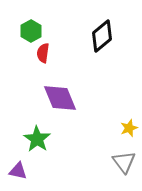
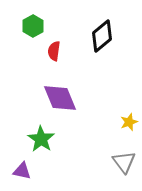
green hexagon: moved 2 px right, 5 px up
red semicircle: moved 11 px right, 2 px up
yellow star: moved 6 px up
green star: moved 4 px right
purple triangle: moved 4 px right
